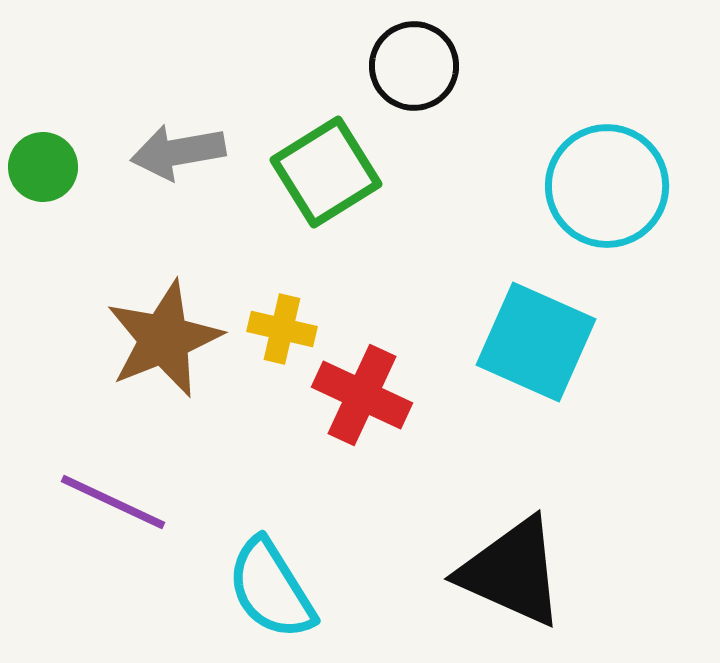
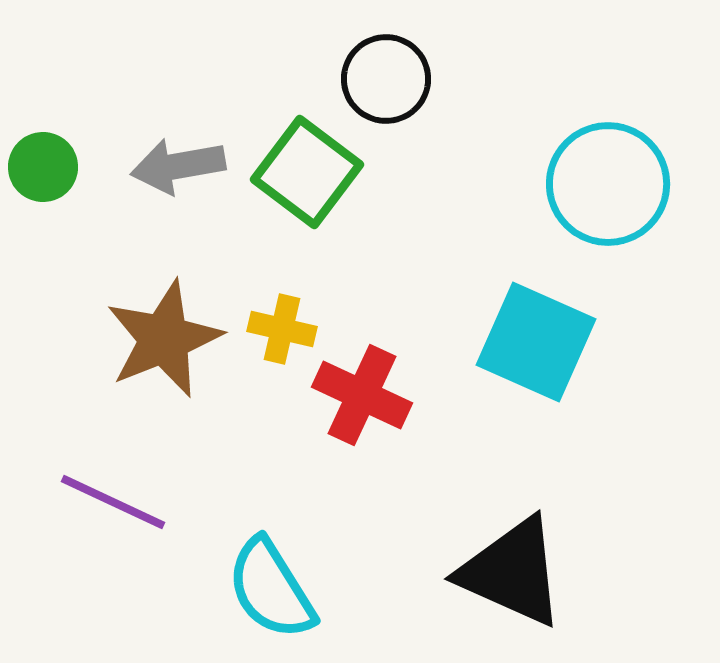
black circle: moved 28 px left, 13 px down
gray arrow: moved 14 px down
green square: moved 19 px left; rotated 21 degrees counterclockwise
cyan circle: moved 1 px right, 2 px up
